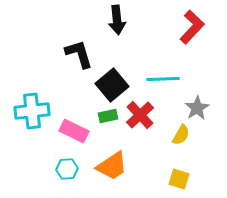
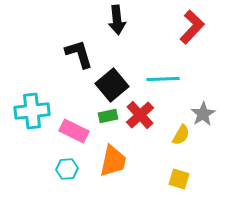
gray star: moved 6 px right, 6 px down
orange trapezoid: moved 1 px right, 5 px up; rotated 44 degrees counterclockwise
